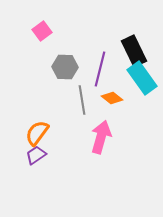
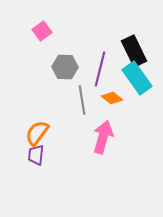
cyan rectangle: moved 5 px left
pink arrow: moved 2 px right
purple trapezoid: rotated 50 degrees counterclockwise
